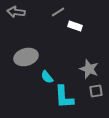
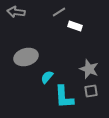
gray line: moved 1 px right
cyan semicircle: rotated 80 degrees clockwise
gray square: moved 5 px left
